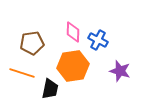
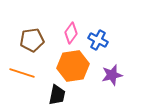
pink diamond: moved 2 px left, 1 px down; rotated 35 degrees clockwise
brown pentagon: moved 3 px up
purple star: moved 8 px left, 4 px down; rotated 30 degrees counterclockwise
black trapezoid: moved 7 px right, 6 px down
